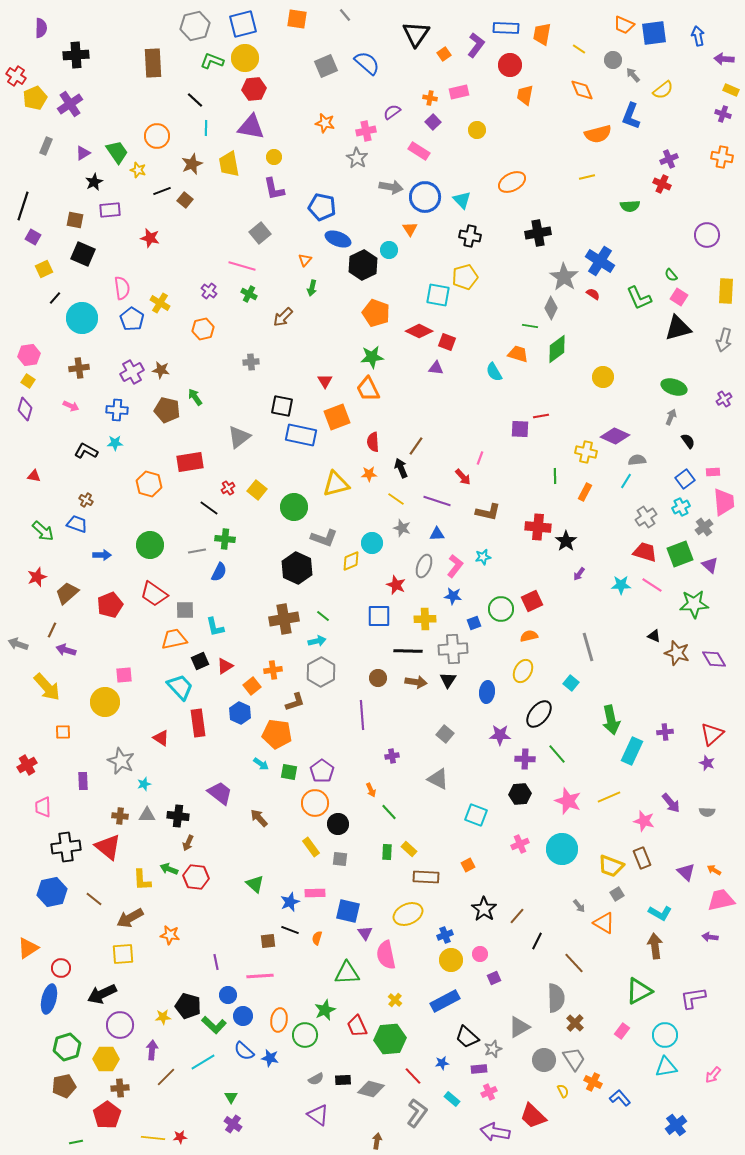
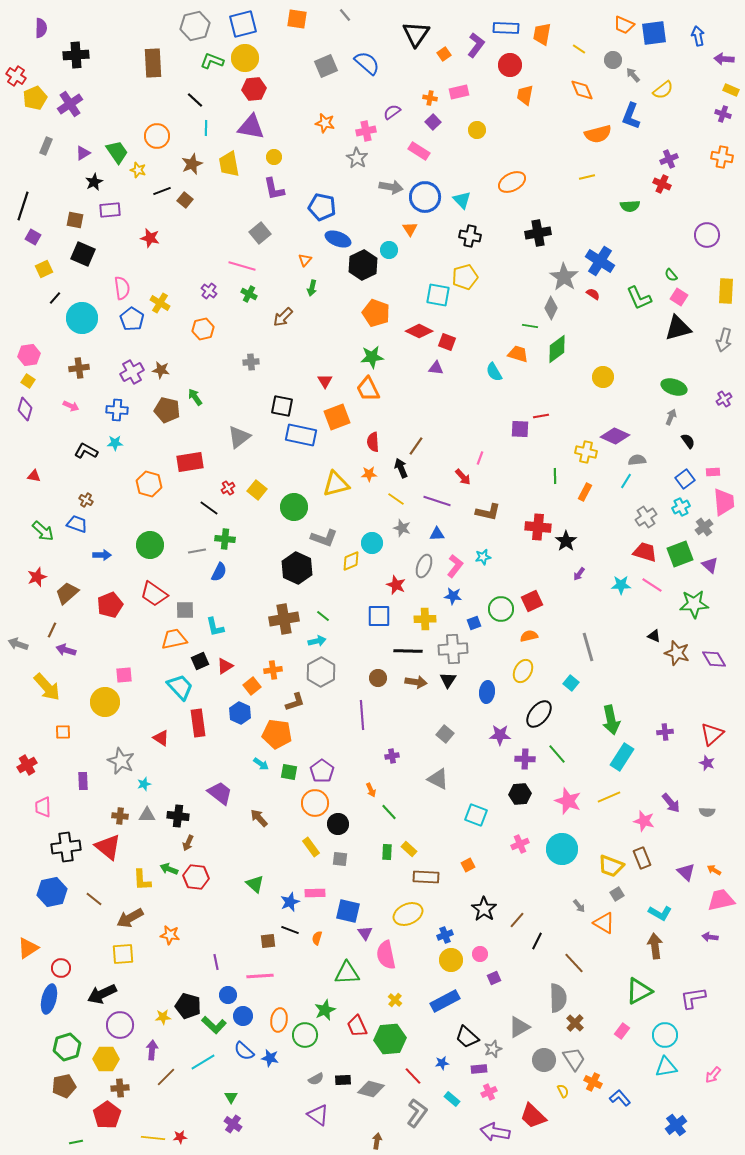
cyan rectangle at (632, 751): moved 10 px left, 6 px down; rotated 8 degrees clockwise
brown line at (517, 916): moved 4 px down
gray semicircle at (556, 998): moved 2 px right
